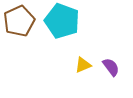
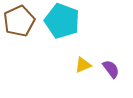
purple semicircle: moved 2 px down
